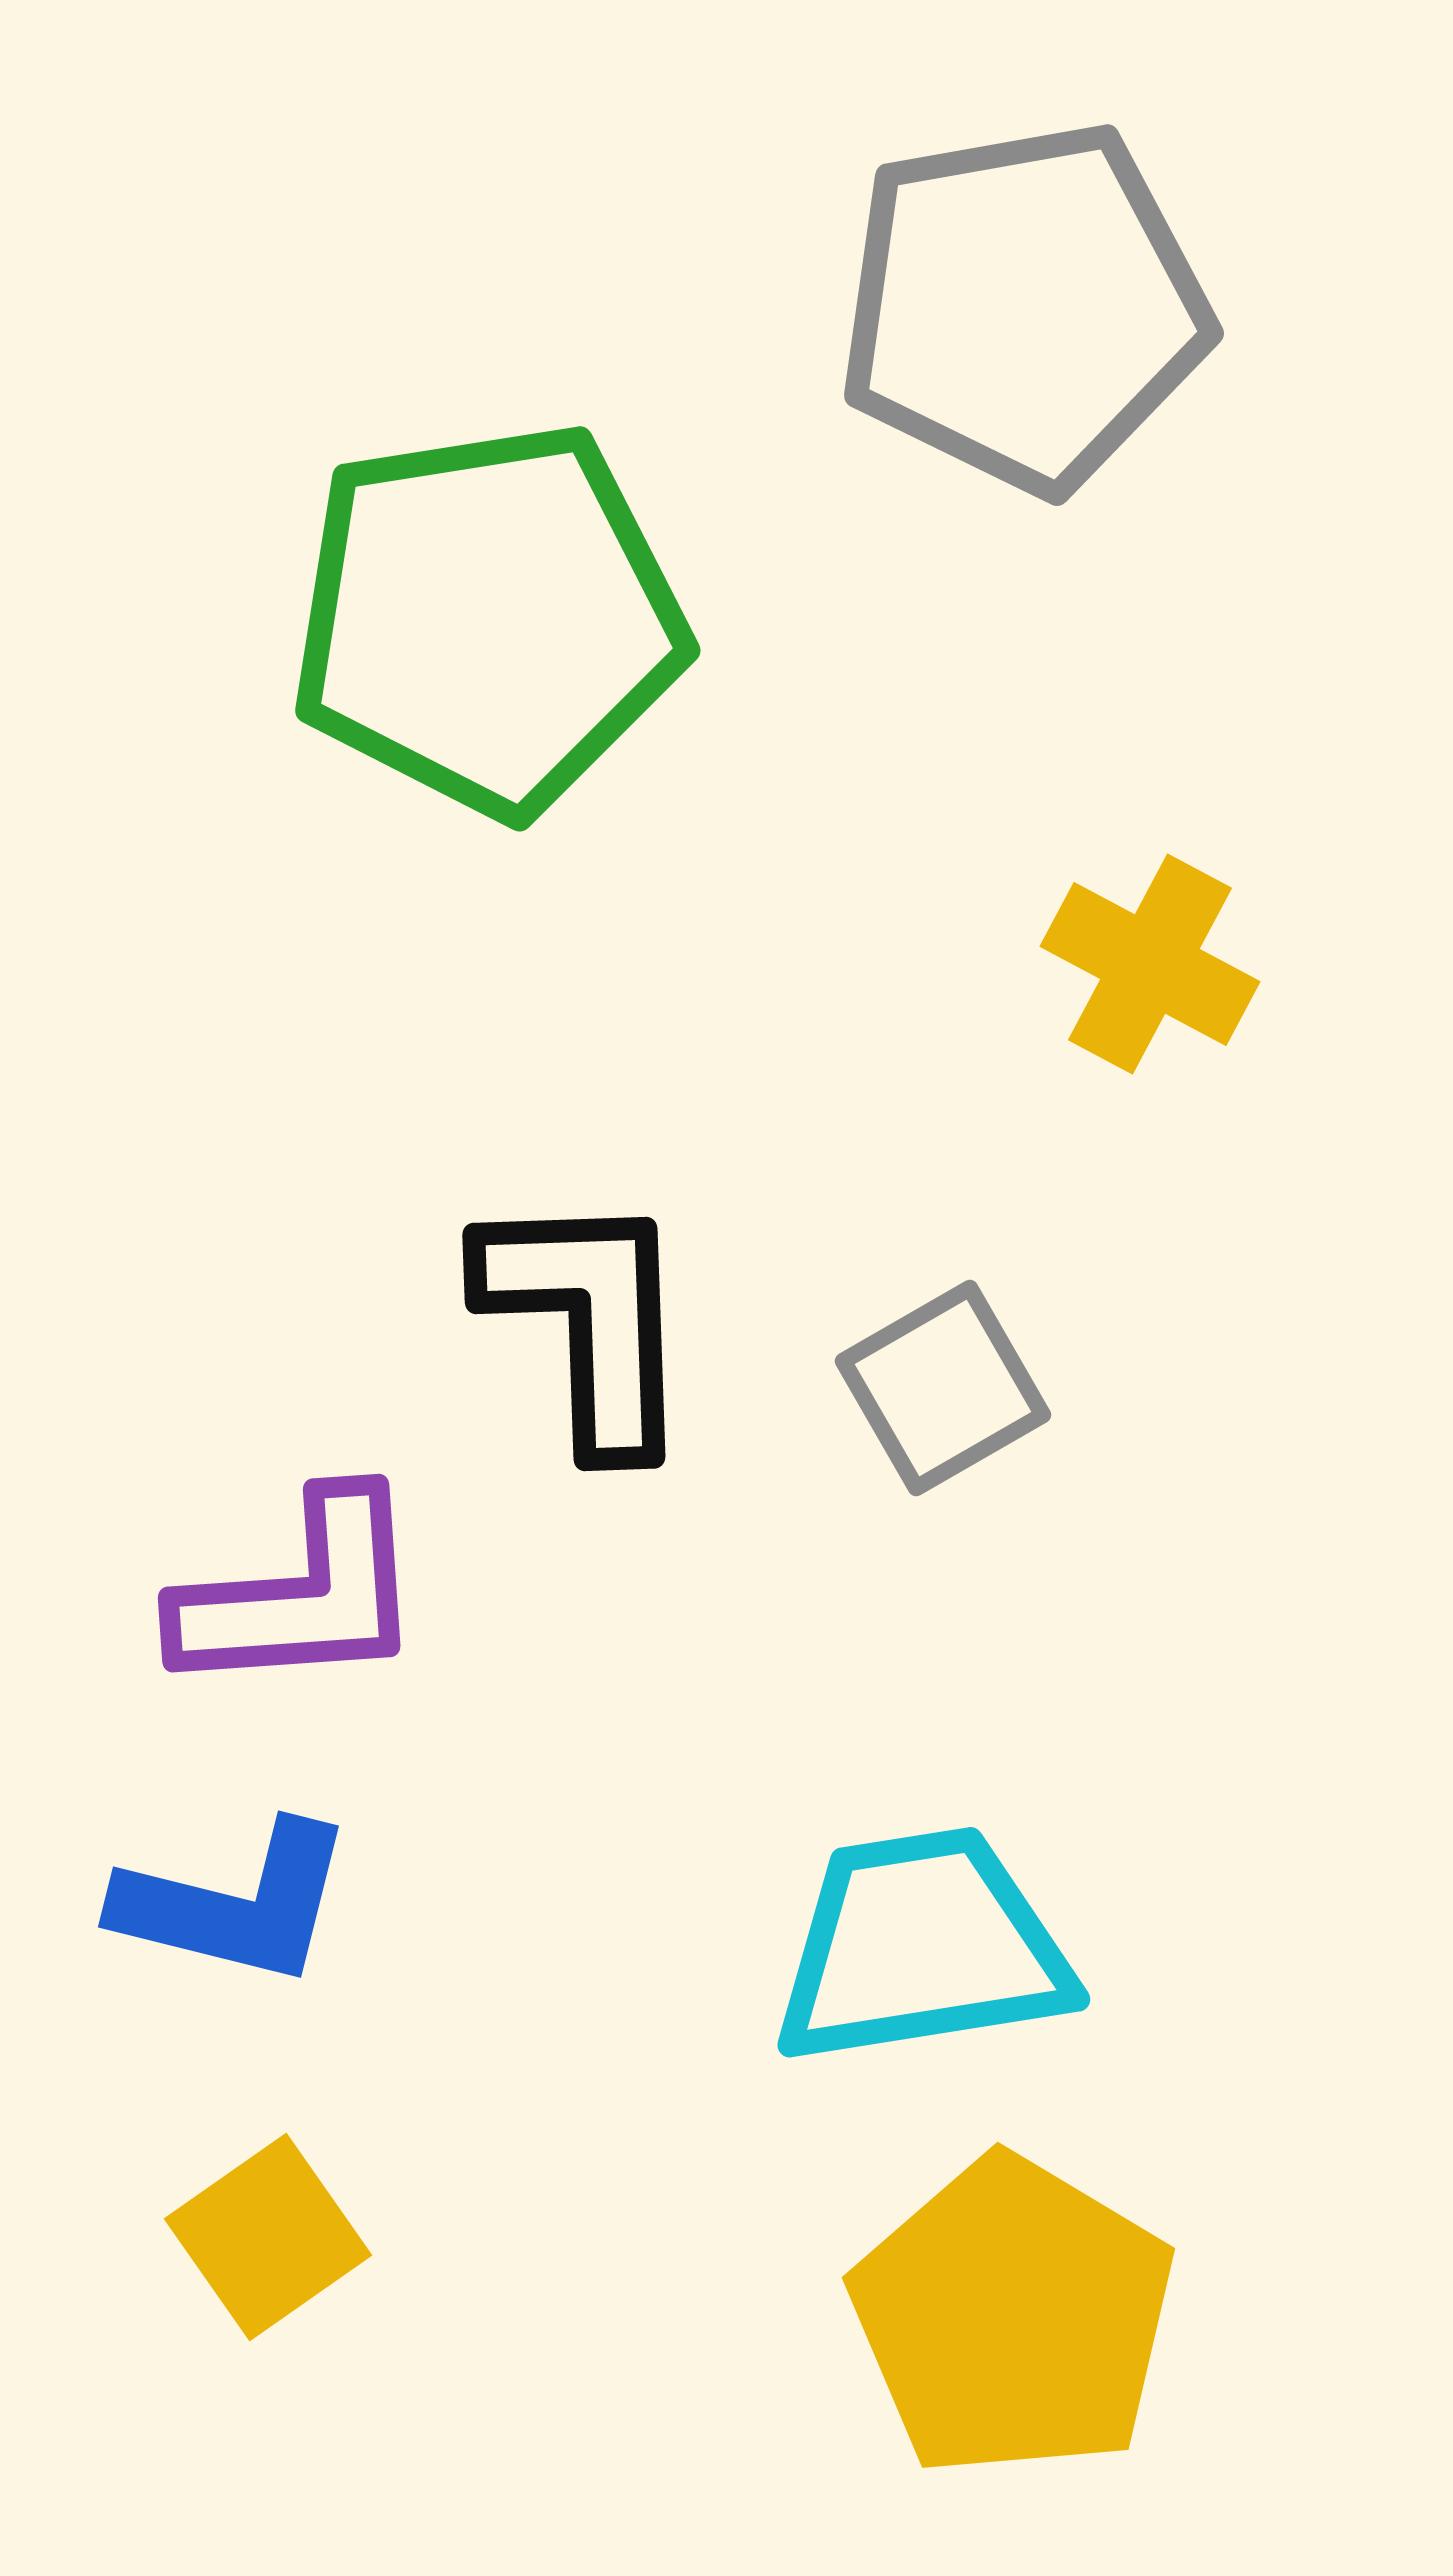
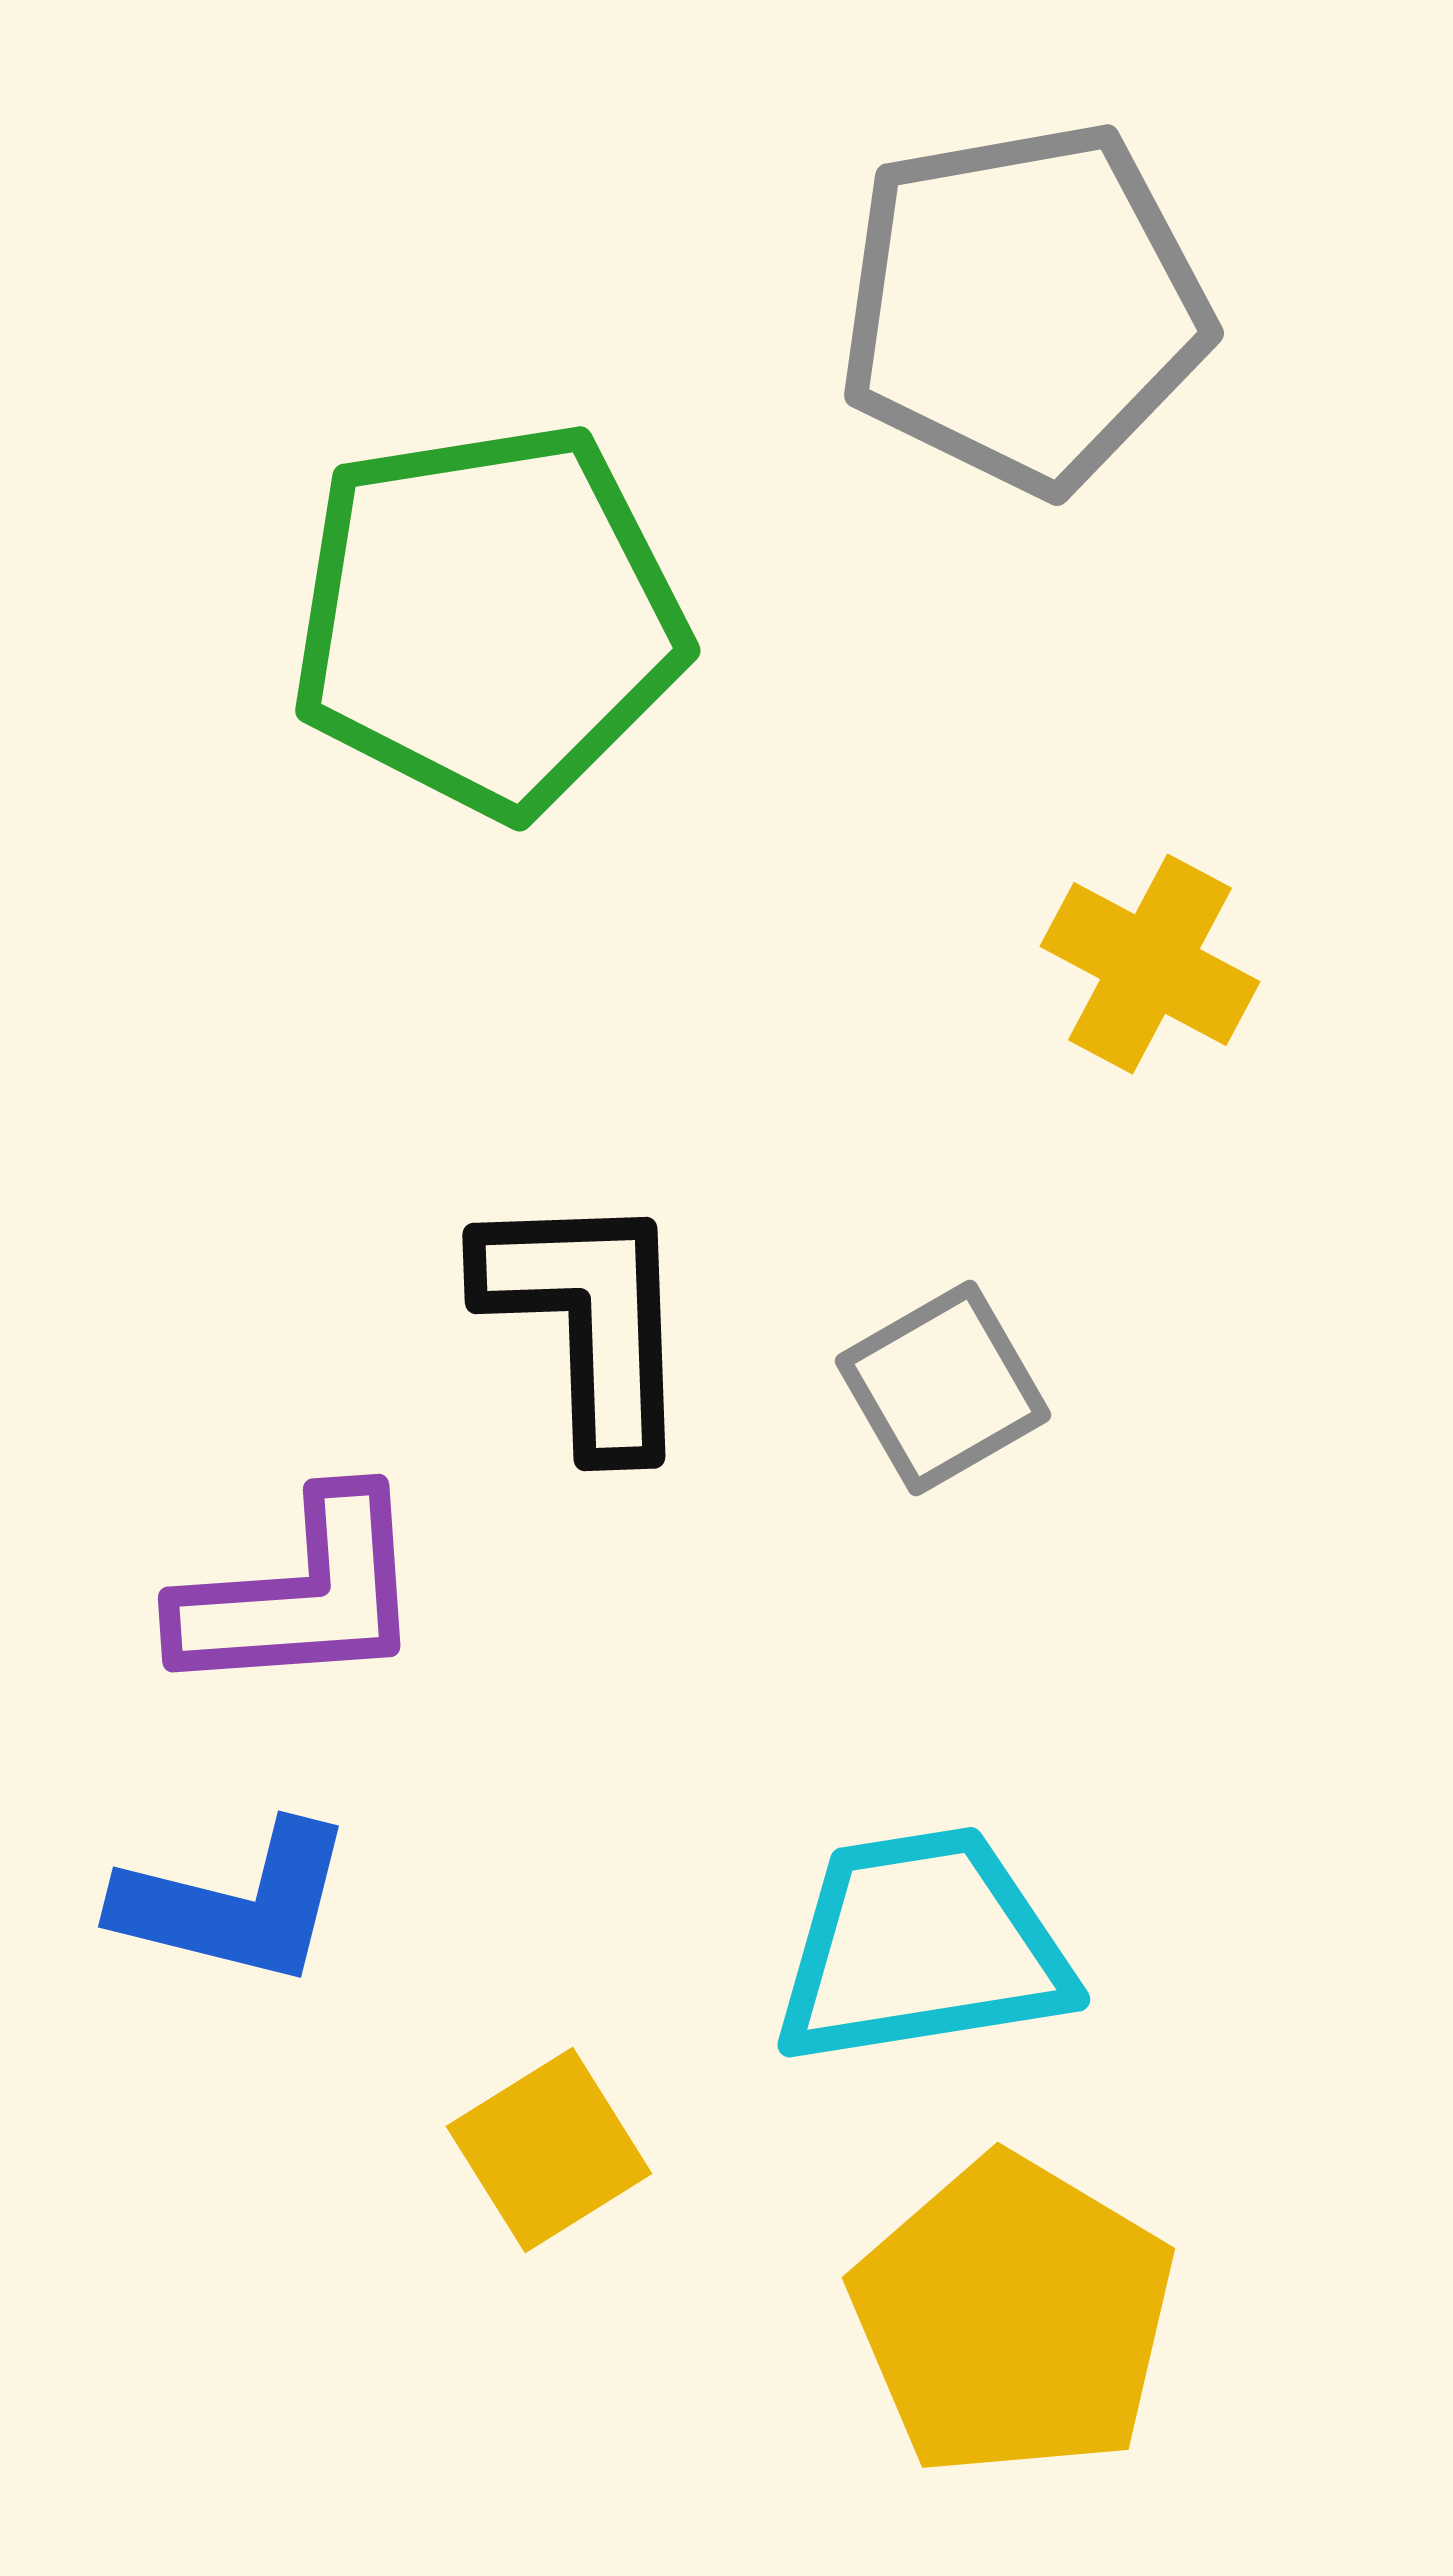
yellow square: moved 281 px right, 87 px up; rotated 3 degrees clockwise
